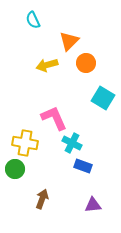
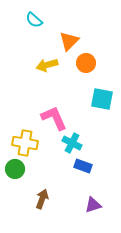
cyan semicircle: moved 1 px right; rotated 24 degrees counterclockwise
cyan square: moved 1 px left, 1 px down; rotated 20 degrees counterclockwise
purple triangle: rotated 12 degrees counterclockwise
